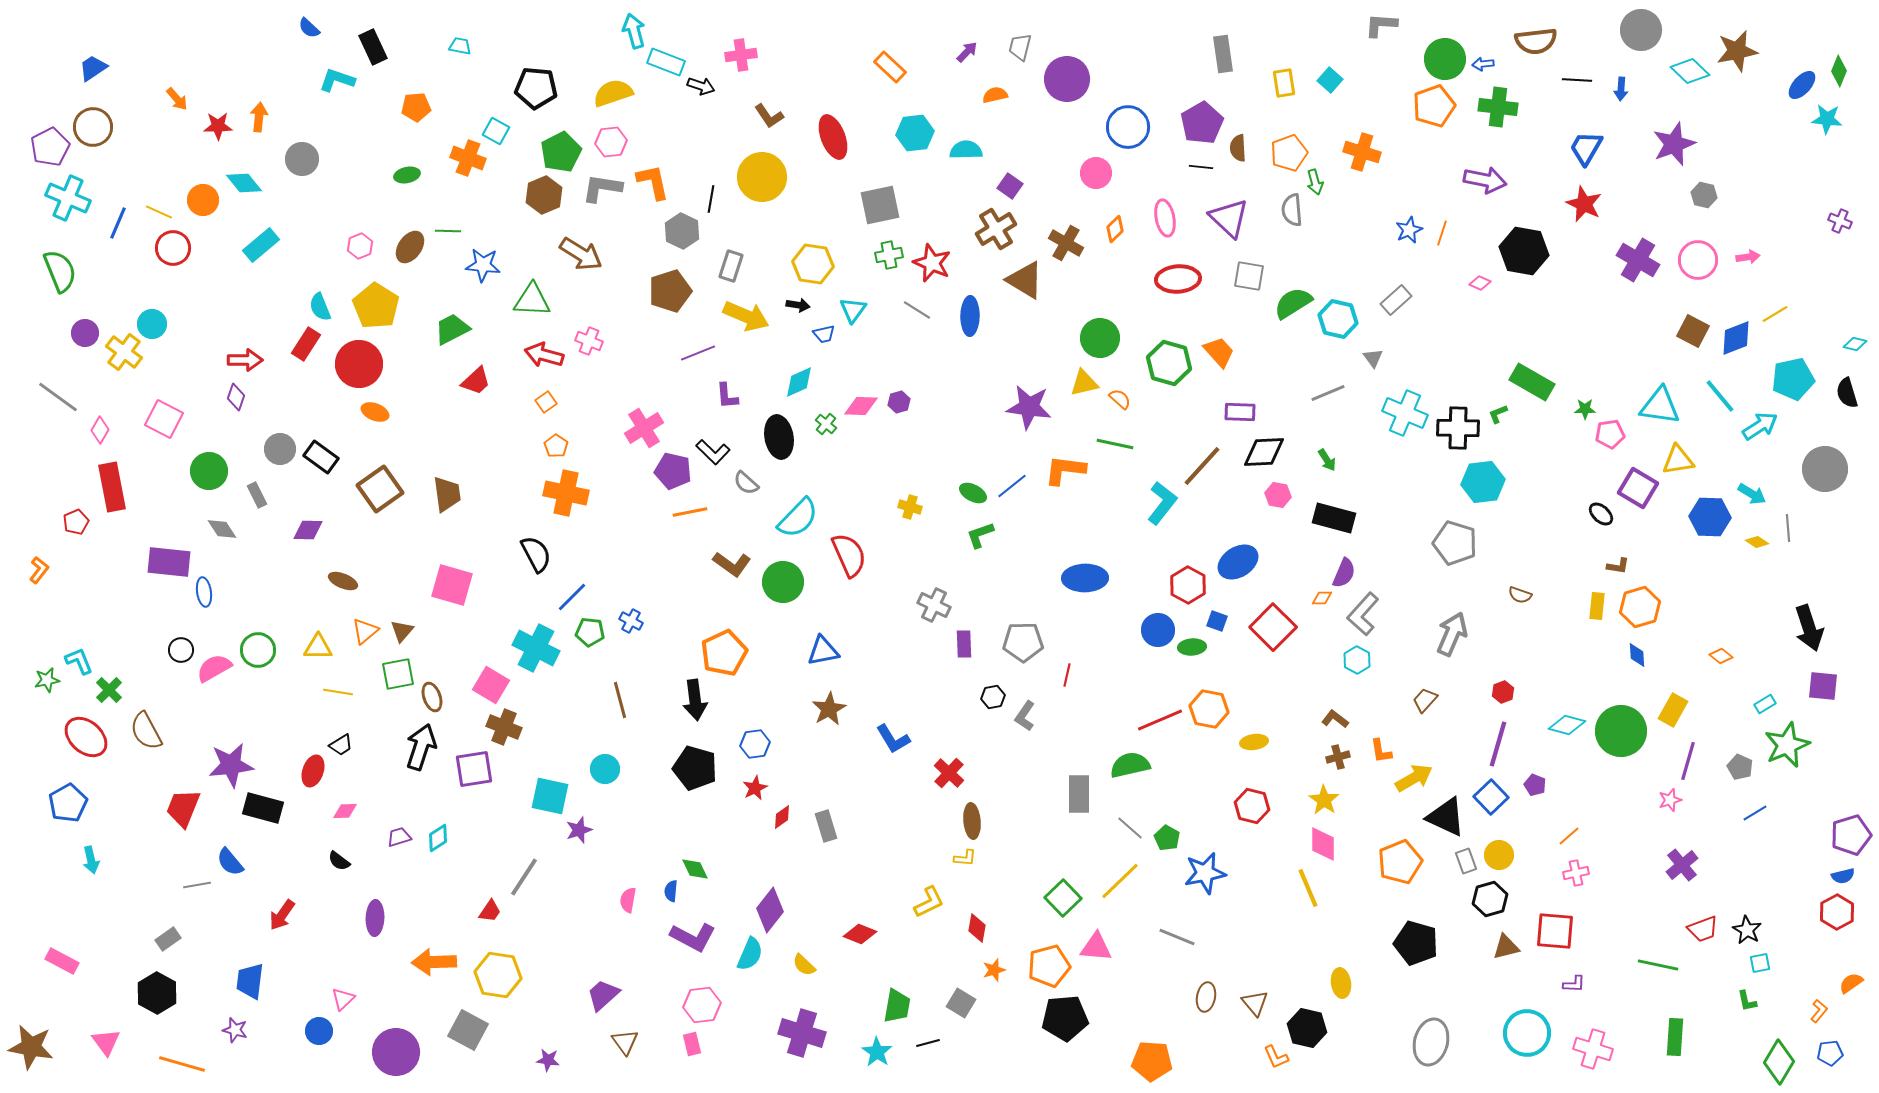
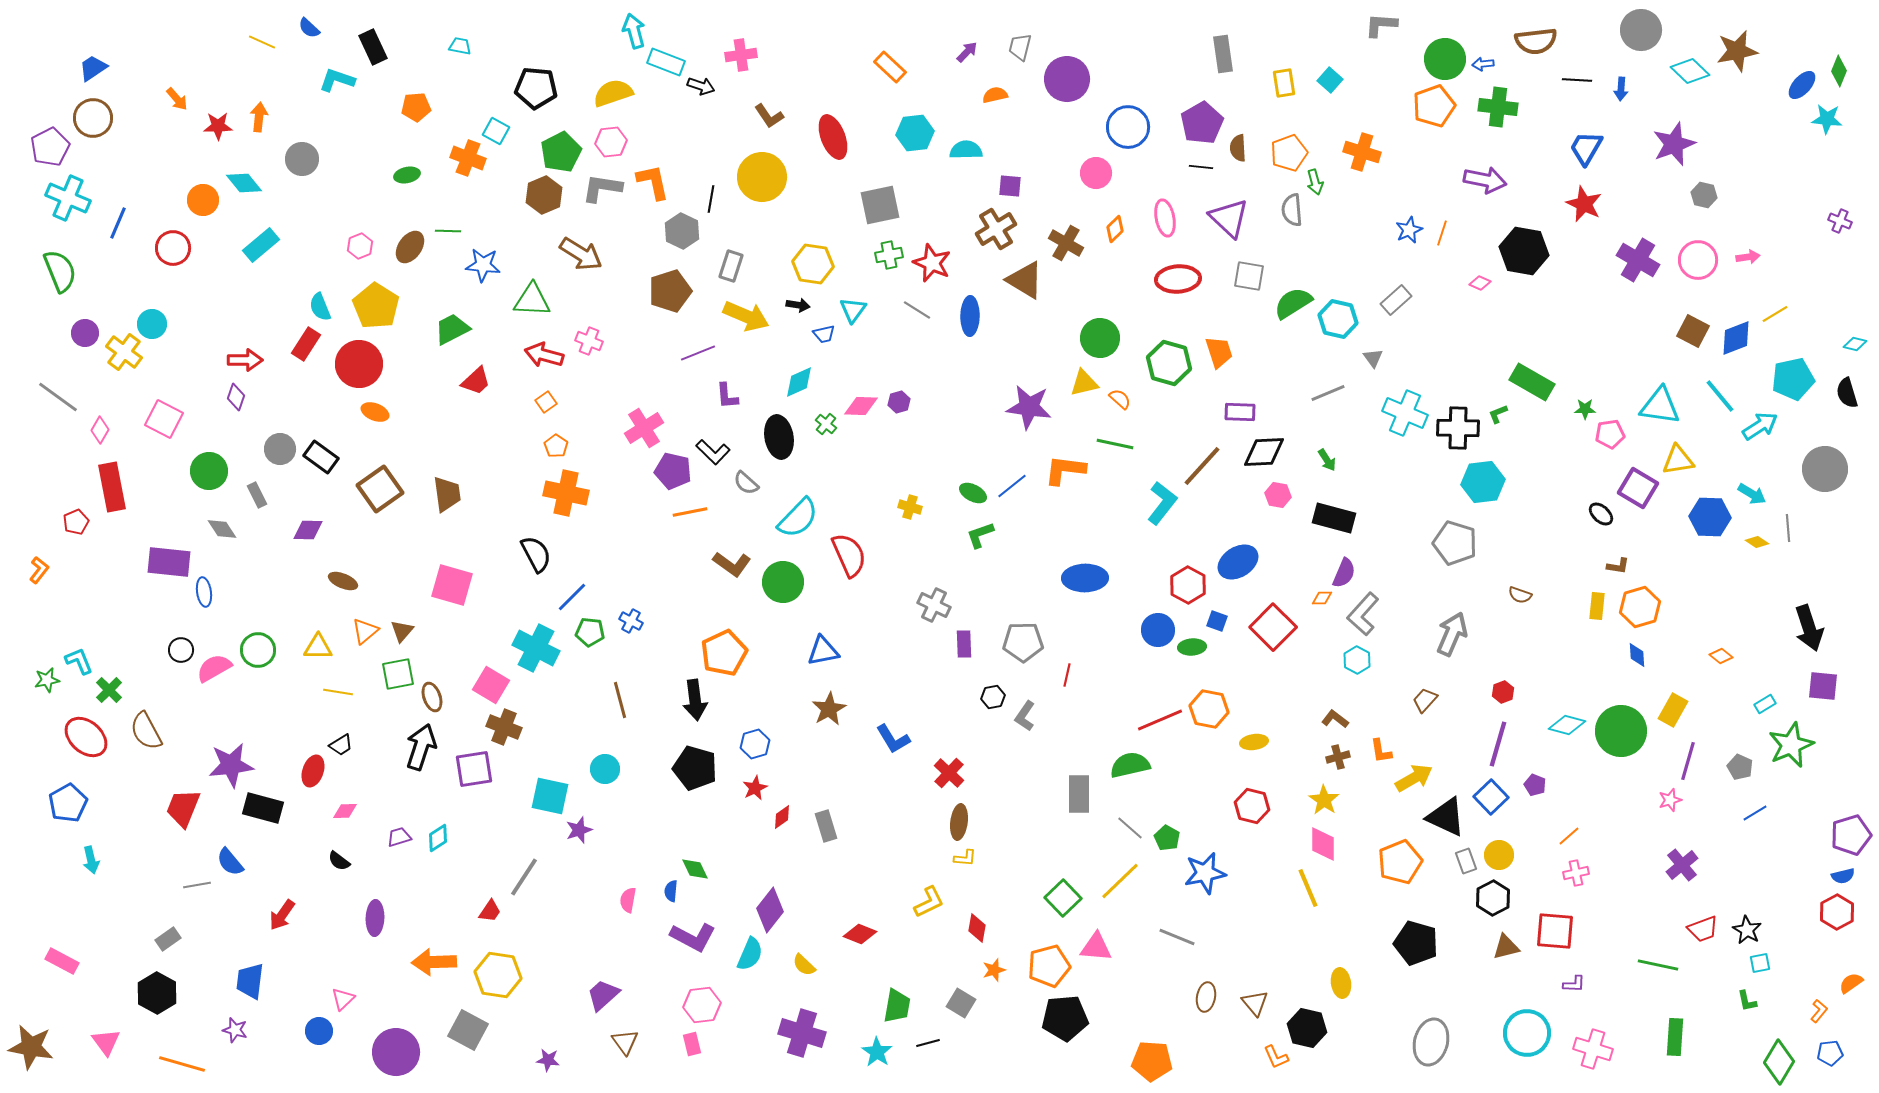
brown circle at (93, 127): moved 9 px up
purple square at (1010, 186): rotated 30 degrees counterclockwise
yellow line at (159, 212): moved 103 px right, 170 px up
orange trapezoid at (1219, 352): rotated 24 degrees clockwise
blue hexagon at (755, 744): rotated 8 degrees counterclockwise
green star at (1787, 745): moved 4 px right
brown ellipse at (972, 821): moved 13 px left, 1 px down; rotated 12 degrees clockwise
black hexagon at (1490, 899): moved 3 px right, 1 px up; rotated 12 degrees counterclockwise
